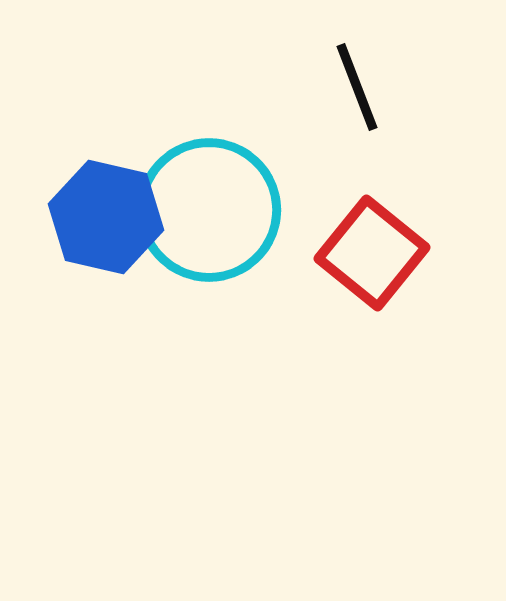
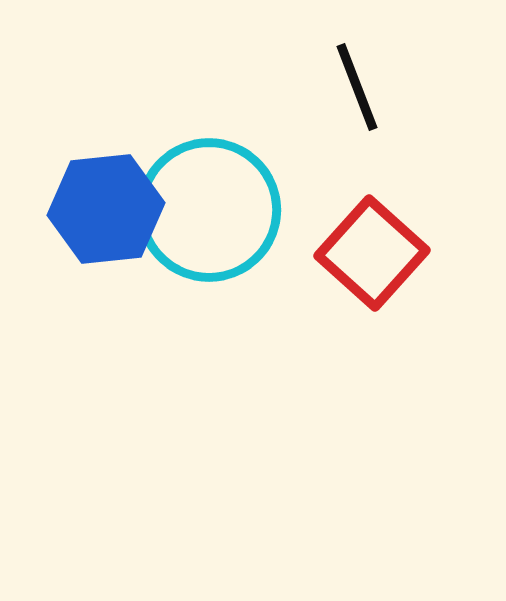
blue hexagon: moved 8 px up; rotated 19 degrees counterclockwise
red square: rotated 3 degrees clockwise
